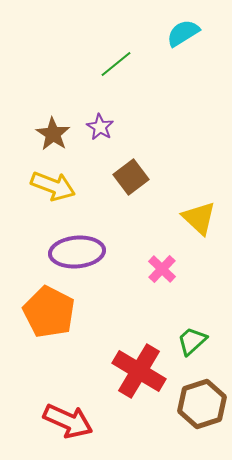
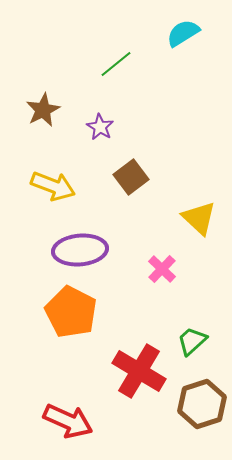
brown star: moved 10 px left, 24 px up; rotated 12 degrees clockwise
purple ellipse: moved 3 px right, 2 px up
orange pentagon: moved 22 px right
